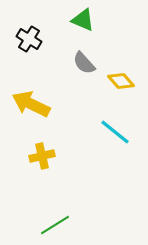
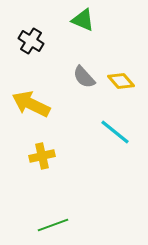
black cross: moved 2 px right, 2 px down
gray semicircle: moved 14 px down
green line: moved 2 px left; rotated 12 degrees clockwise
